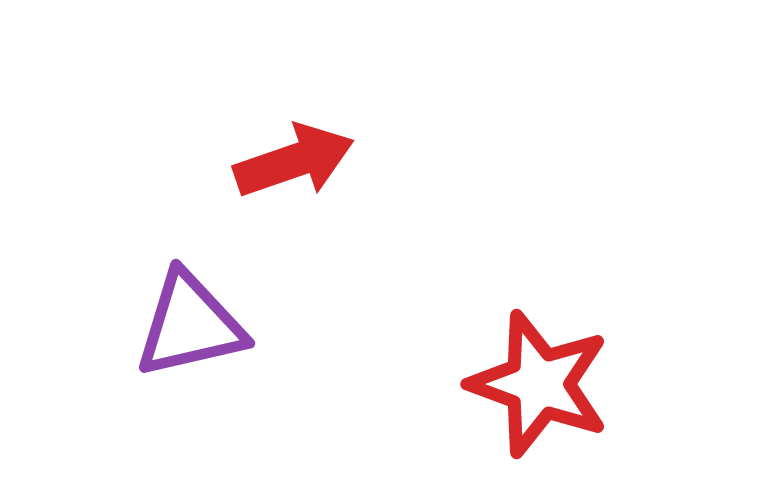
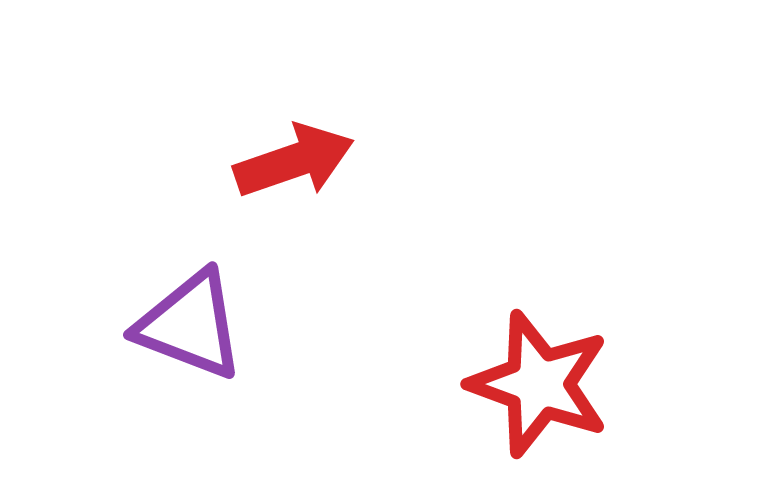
purple triangle: rotated 34 degrees clockwise
